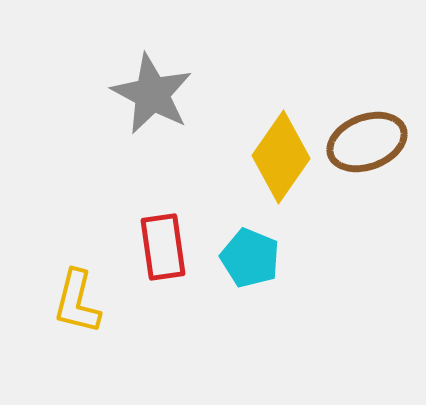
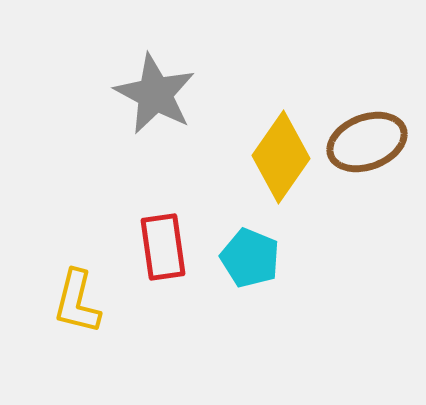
gray star: moved 3 px right
